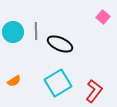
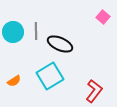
cyan square: moved 8 px left, 7 px up
